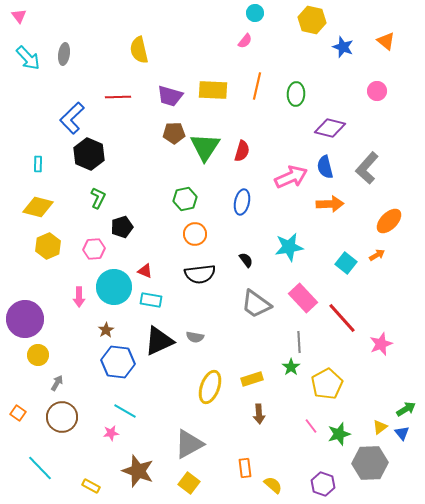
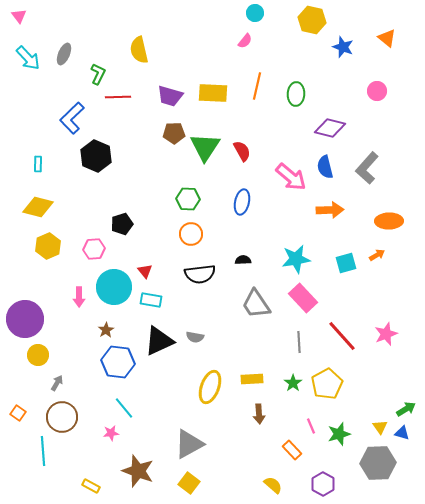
orange triangle at (386, 41): moved 1 px right, 3 px up
gray ellipse at (64, 54): rotated 15 degrees clockwise
yellow rectangle at (213, 90): moved 3 px down
red semicircle at (242, 151): rotated 45 degrees counterclockwise
black hexagon at (89, 154): moved 7 px right, 2 px down
pink arrow at (291, 177): rotated 64 degrees clockwise
green L-shape at (98, 198): moved 124 px up
green hexagon at (185, 199): moved 3 px right; rotated 15 degrees clockwise
orange arrow at (330, 204): moved 6 px down
orange ellipse at (389, 221): rotated 44 degrees clockwise
black pentagon at (122, 227): moved 3 px up
orange circle at (195, 234): moved 4 px left
cyan star at (289, 247): moved 7 px right, 12 px down
black semicircle at (246, 260): moved 3 px left; rotated 56 degrees counterclockwise
cyan square at (346, 263): rotated 35 degrees clockwise
red triangle at (145, 271): rotated 28 degrees clockwise
gray trapezoid at (256, 304): rotated 20 degrees clockwise
red line at (342, 318): moved 18 px down
pink star at (381, 344): moved 5 px right, 10 px up
green star at (291, 367): moved 2 px right, 16 px down
yellow rectangle at (252, 379): rotated 15 degrees clockwise
cyan line at (125, 411): moved 1 px left, 3 px up; rotated 20 degrees clockwise
pink line at (311, 426): rotated 14 degrees clockwise
yellow triangle at (380, 427): rotated 28 degrees counterclockwise
blue triangle at (402, 433): rotated 35 degrees counterclockwise
gray hexagon at (370, 463): moved 8 px right
cyan line at (40, 468): moved 3 px right, 17 px up; rotated 40 degrees clockwise
orange rectangle at (245, 468): moved 47 px right, 18 px up; rotated 36 degrees counterclockwise
purple hexagon at (323, 484): rotated 10 degrees clockwise
